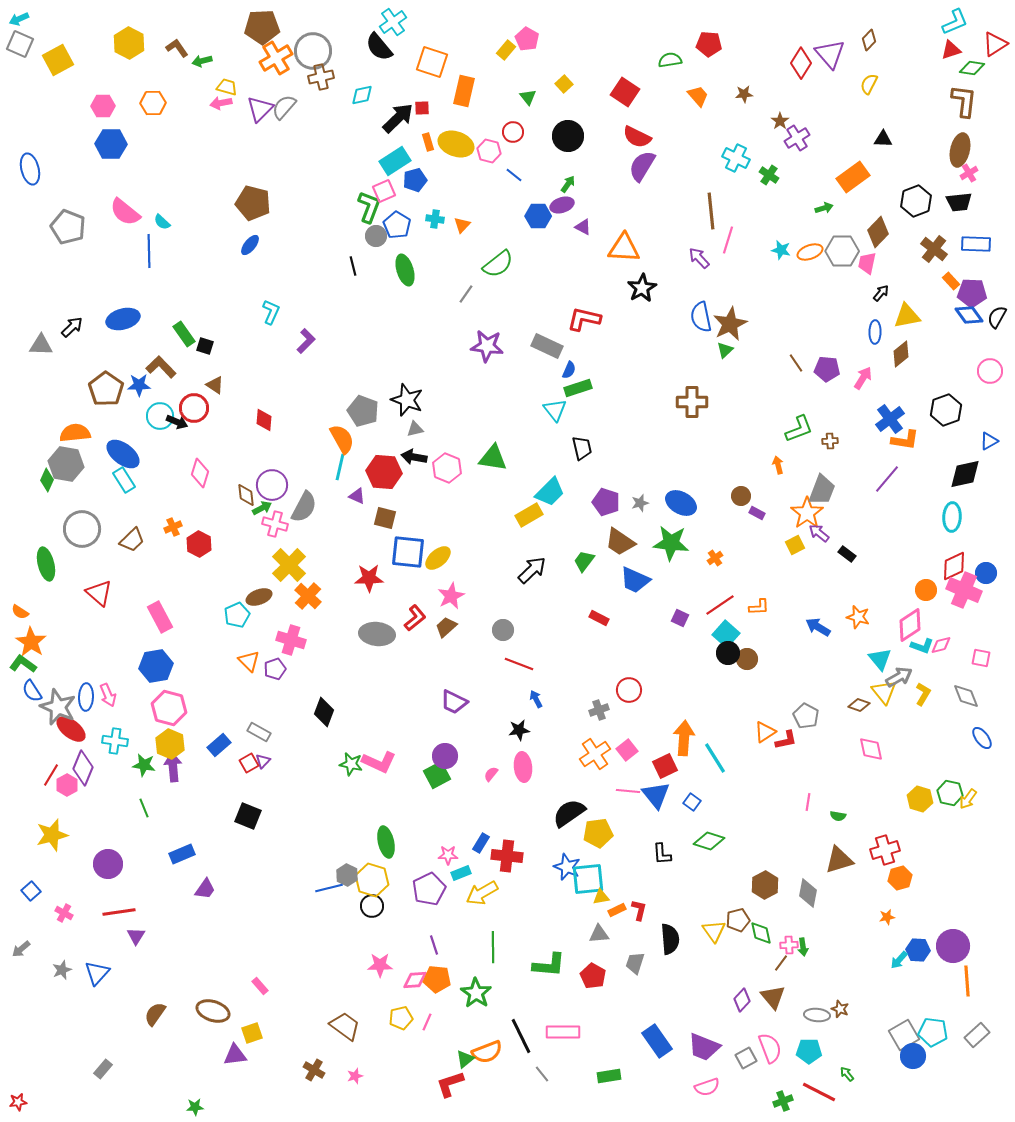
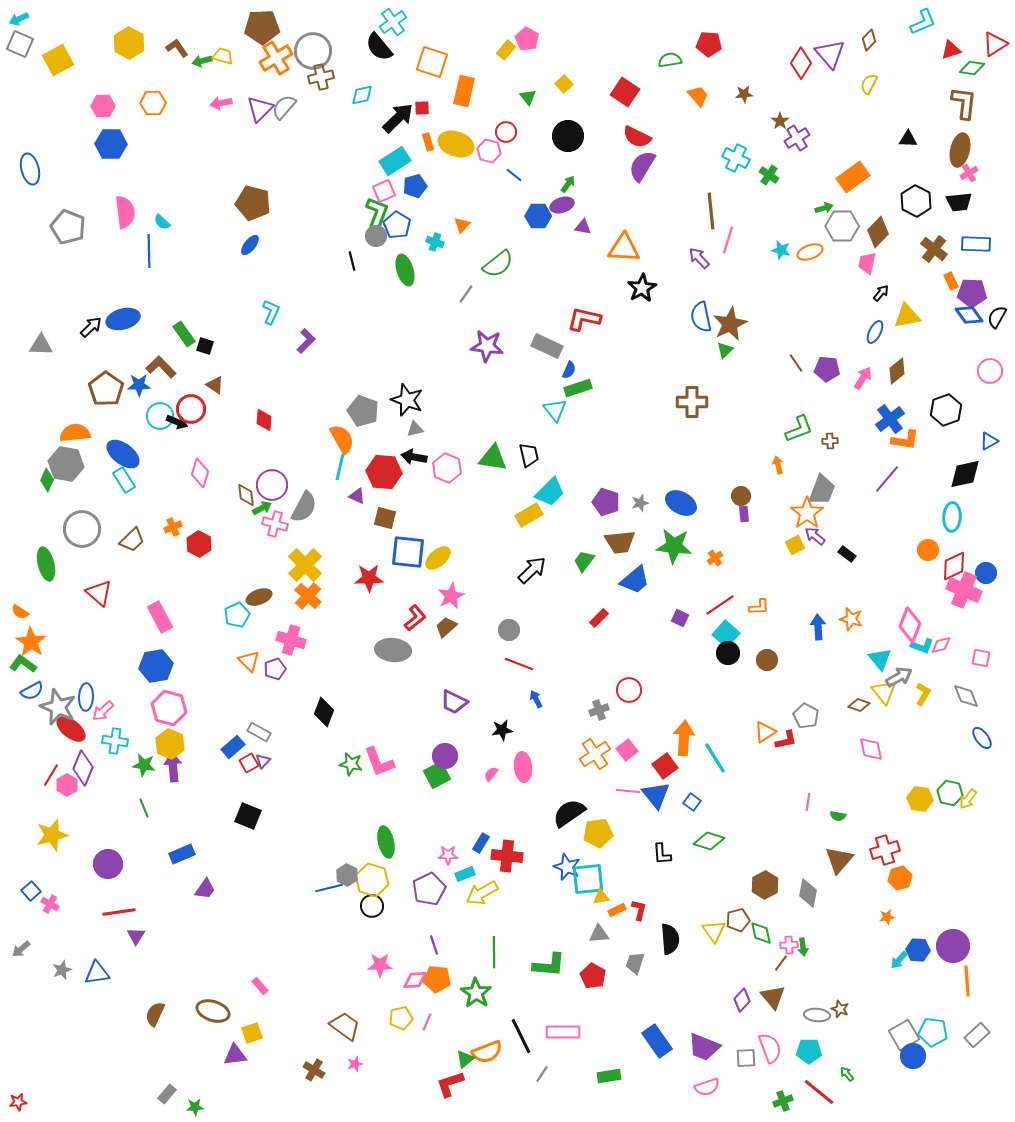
cyan L-shape at (955, 22): moved 32 px left
yellow trapezoid at (227, 87): moved 4 px left, 31 px up
brown L-shape at (964, 101): moved 2 px down
red circle at (513, 132): moved 7 px left
black triangle at (883, 139): moved 25 px right
blue pentagon at (415, 180): moved 6 px down
black hexagon at (916, 201): rotated 12 degrees counterclockwise
green L-shape at (369, 207): moved 8 px right, 6 px down
pink semicircle at (125, 212): rotated 136 degrees counterclockwise
cyan cross at (435, 219): moved 23 px down; rotated 12 degrees clockwise
purple triangle at (583, 227): rotated 18 degrees counterclockwise
gray hexagon at (842, 251): moved 25 px up
black line at (353, 266): moved 1 px left, 5 px up
orange rectangle at (951, 281): rotated 18 degrees clockwise
black arrow at (72, 327): moved 19 px right
blue ellipse at (875, 332): rotated 25 degrees clockwise
brown diamond at (901, 354): moved 4 px left, 17 px down
red circle at (194, 408): moved 3 px left, 1 px down
black trapezoid at (582, 448): moved 53 px left, 7 px down
purple rectangle at (757, 513): moved 13 px left, 1 px down; rotated 56 degrees clockwise
purple arrow at (819, 533): moved 4 px left, 3 px down
brown trapezoid at (620, 542): rotated 40 degrees counterclockwise
green star at (671, 543): moved 3 px right, 3 px down
yellow cross at (289, 565): moved 16 px right
blue trapezoid at (635, 580): rotated 64 degrees counterclockwise
orange circle at (926, 590): moved 2 px right, 40 px up
orange star at (858, 617): moved 7 px left, 2 px down
red rectangle at (599, 618): rotated 72 degrees counterclockwise
pink diamond at (910, 625): rotated 36 degrees counterclockwise
blue arrow at (818, 627): rotated 55 degrees clockwise
gray circle at (503, 630): moved 6 px right
gray ellipse at (377, 634): moved 16 px right, 16 px down
brown circle at (747, 659): moved 20 px right, 1 px down
blue semicircle at (32, 691): rotated 85 degrees counterclockwise
pink arrow at (108, 695): moved 5 px left, 16 px down; rotated 70 degrees clockwise
black star at (519, 730): moved 17 px left
blue rectangle at (219, 745): moved 14 px right, 2 px down
pink L-shape at (379, 762): rotated 44 degrees clockwise
red square at (665, 766): rotated 10 degrees counterclockwise
yellow hexagon at (920, 799): rotated 10 degrees counterclockwise
brown triangle at (839, 860): rotated 32 degrees counterclockwise
cyan rectangle at (461, 873): moved 4 px right, 1 px down
pink cross at (64, 913): moved 14 px left, 9 px up
green line at (493, 947): moved 1 px right, 5 px down
blue triangle at (97, 973): rotated 40 degrees clockwise
brown semicircle at (155, 1014): rotated 10 degrees counterclockwise
gray square at (746, 1058): rotated 25 degrees clockwise
gray rectangle at (103, 1069): moved 64 px right, 25 px down
gray line at (542, 1074): rotated 72 degrees clockwise
pink star at (355, 1076): moved 12 px up
red line at (819, 1092): rotated 12 degrees clockwise
